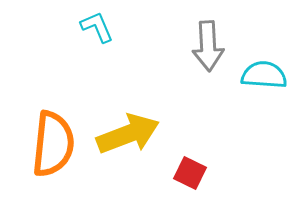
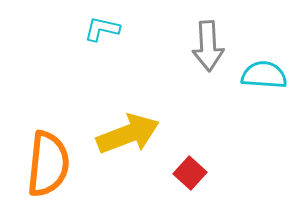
cyan L-shape: moved 5 px right, 2 px down; rotated 54 degrees counterclockwise
orange semicircle: moved 5 px left, 20 px down
red square: rotated 16 degrees clockwise
